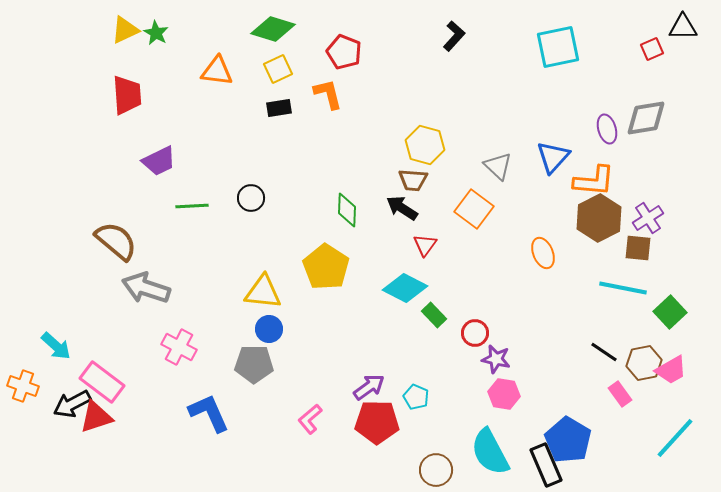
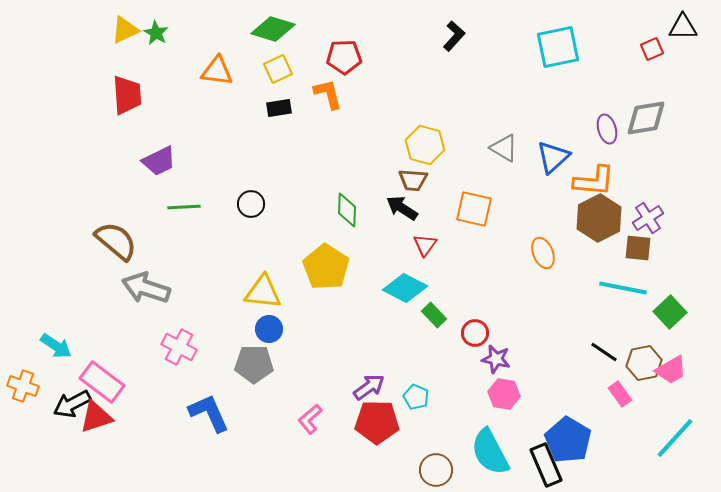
red pentagon at (344, 52): moved 5 px down; rotated 24 degrees counterclockwise
blue triangle at (553, 157): rotated 6 degrees clockwise
gray triangle at (498, 166): moved 6 px right, 18 px up; rotated 12 degrees counterclockwise
black circle at (251, 198): moved 6 px down
green line at (192, 206): moved 8 px left, 1 px down
orange square at (474, 209): rotated 24 degrees counterclockwise
cyan arrow at (56, 346): rotated 8 degrees counterclockwise
